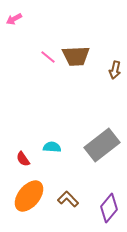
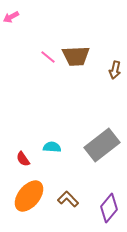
pink arrow: moved 3 px left, 2 px up
